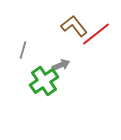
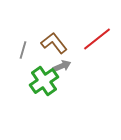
brown L-shape: moved 20 px left, 17 px down
red line: moved 1 px right, 5 px down
gray arrow: moved 1 px right, 1 px down
